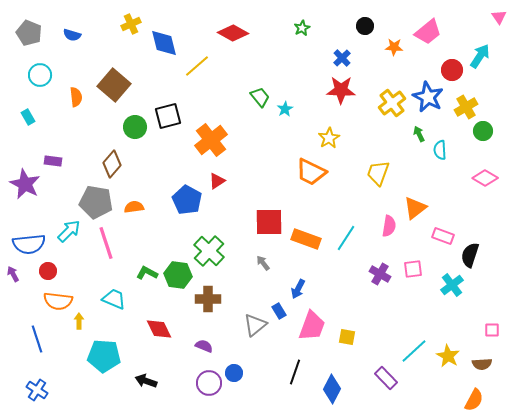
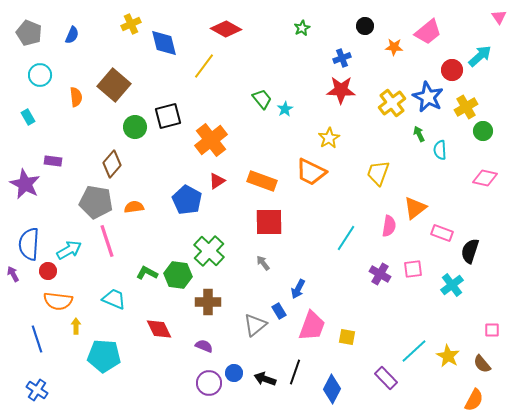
red diamond at (233, 33): moved 7 px left, 4 px up
blue semicircle at (72, 35): rotated 84 degrees counterclockwise
cyan arrow at (480, 56): rotated 15 degrees clockwise
blue cross at (342, 58): rotated 24 degrees clockwise
yellow line at (197, 66): moved 7 px right; rotated 12 degrees counterclockwise
green trapezoid at (260, 97): moved 2 px right, 2 px down
pink diamond at (485, 178): rotated 20 degrees counterclockwise
cyan arrow at (69, 231): moved 19 px down; rotated 15 degrees clockwise
pink rectangle at (443, 236): moved 1 px left, 3 px up
orange rectangle at (306, 239): moved 44 px left, 58 px up
pink line at (106, 243): moved 1 px right, 2 px up
blue semicircle at (29, 244): rotated 100 degrees clockwise
black semicircle at (470, 255): moved 4 px up
brown cross at (208, 299): moved 3 px down
yellow arrow at (79, 321): moved 3 px left, 5 px down
brown semicircle at (482, 364): rotated 54 degrees clockwise
black arrow at (146, 381): moved 119 px right, 2 px up
